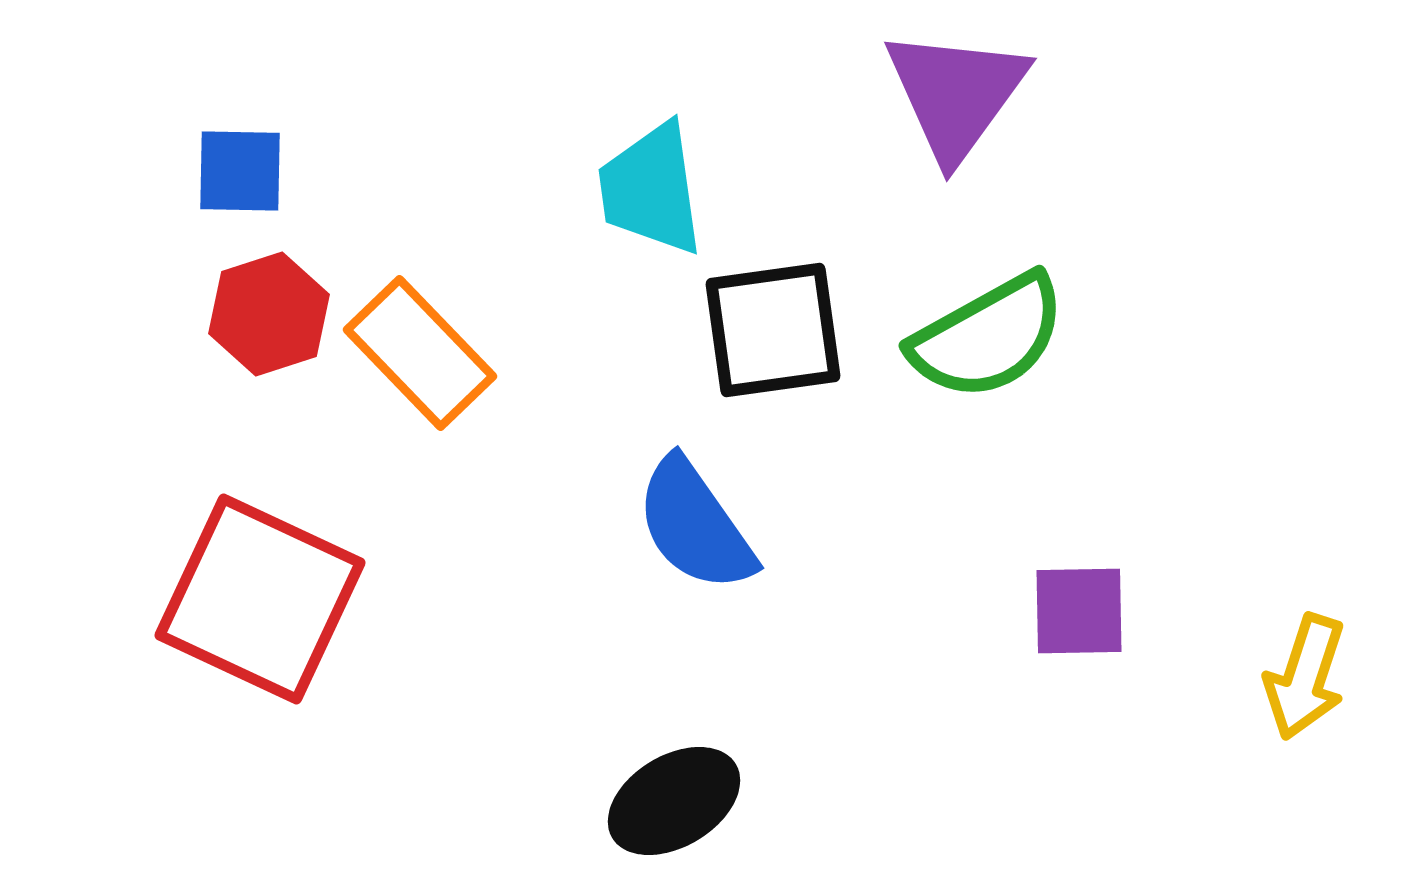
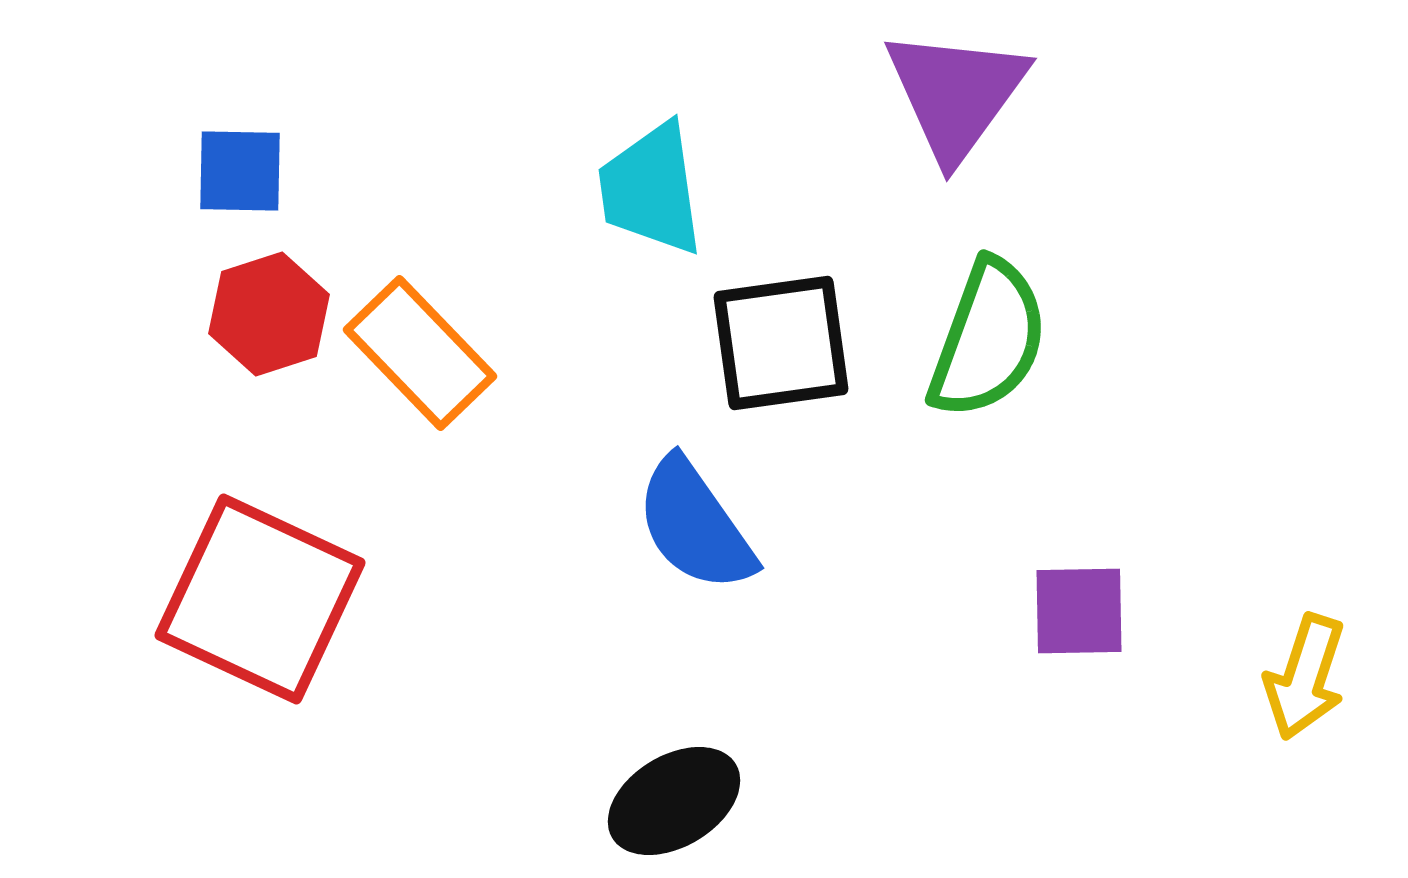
black square: moved 8 px right, 13 px down
green semicircle: moved 2 px down; rotated 41 degrees counterclockwise
